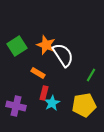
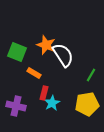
green square: moved 6 px down; rotated 36 degrees counterclockwise
orange rectangle: moved 4 px left
yellow pentagon: moved 3 px right, 1 px up
